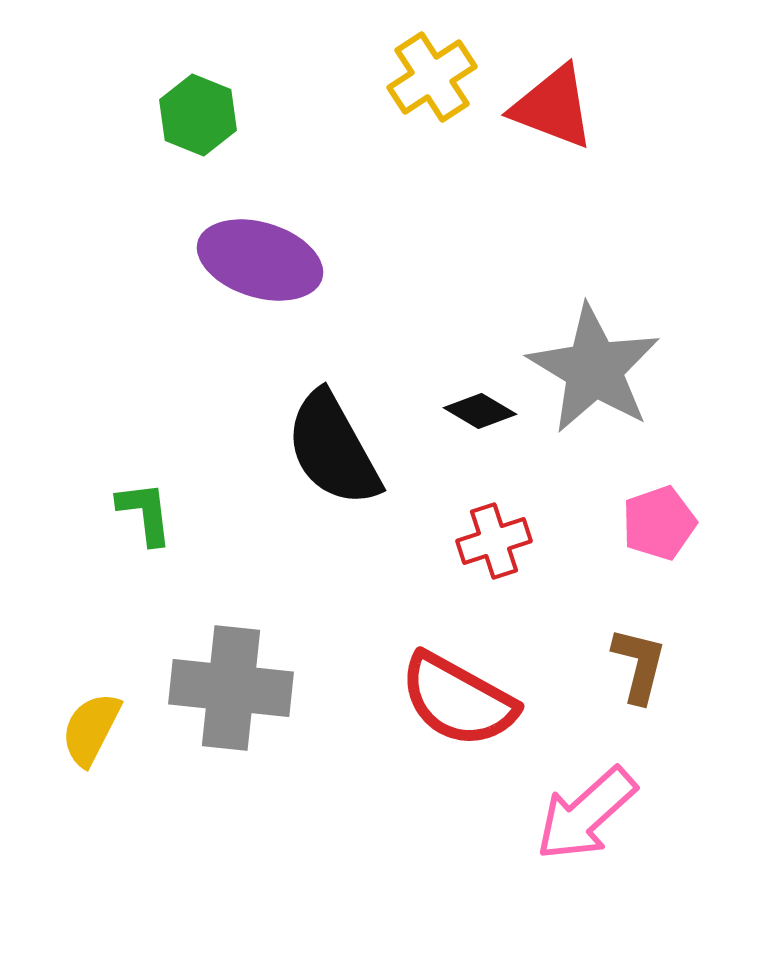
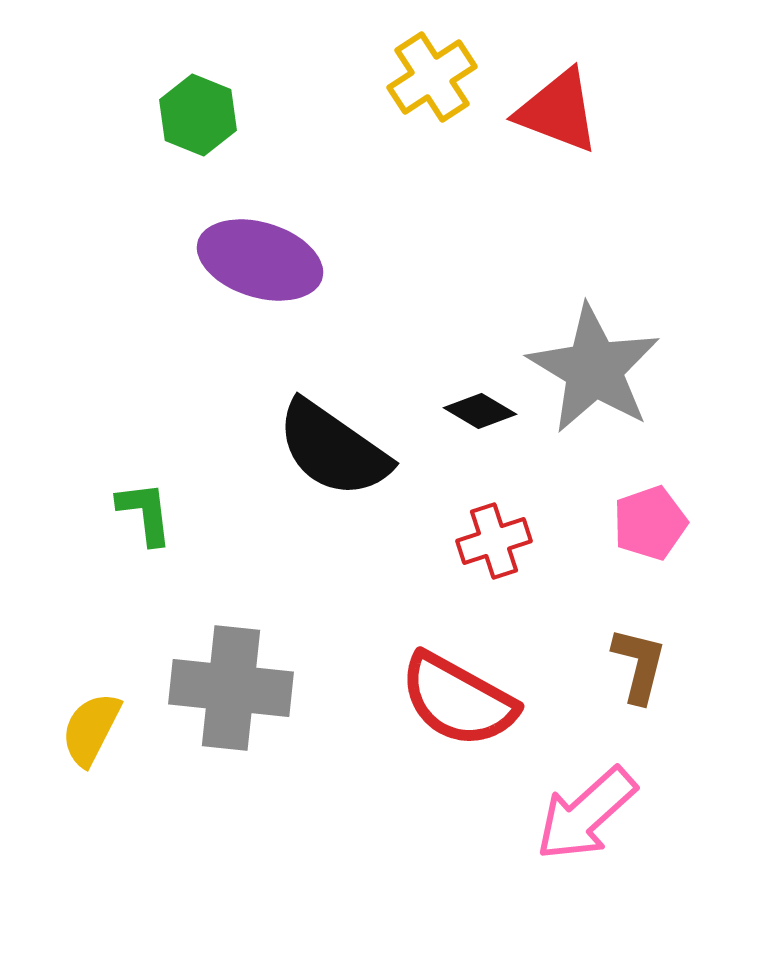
red triangle: moved 5 px right, 4 px down
black semicircle: rotated 26 degrees counterclockwise
pink pentagon: moved 9 px left
